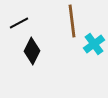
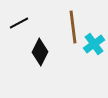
brown line: moved 1 px right, 6 px down
black diamond: moved 8 px right, 1 px down
